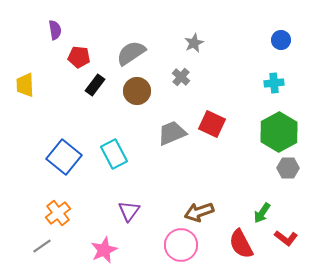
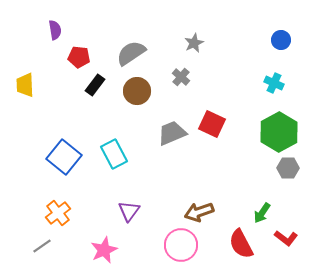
cyan cross: rotated 30 degrees clockwise
